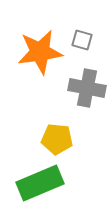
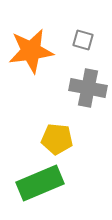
gray square: moved 1 px right
orange star: moved 9 px left, 1 px up
gray cross: moved 1 px right
